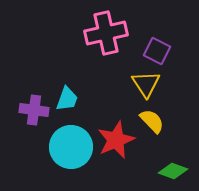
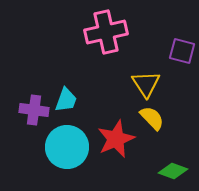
pink cross: moved 1 px up
purple square: moved 25 px right; rotated 12 degrees counterclockwise
cyan trapezoid: moved 1 px left, 1 px down
yellow semicircle: moved 3 px up
red star: moved 1 px up
cyan circle: moved 4 px left
